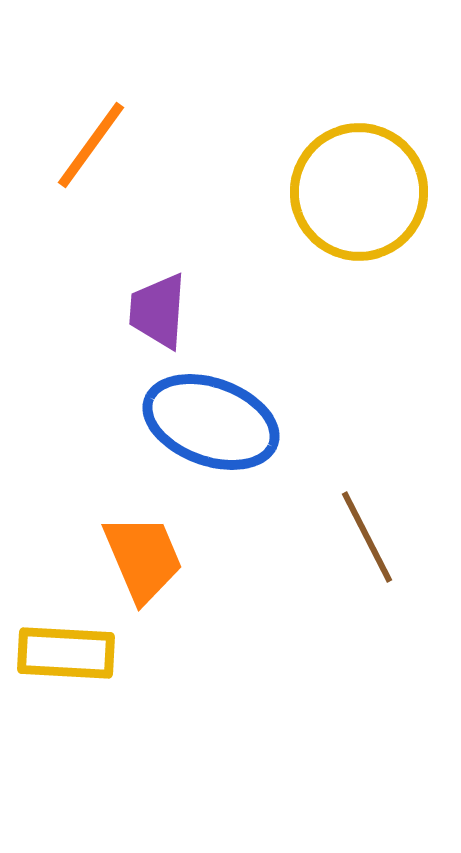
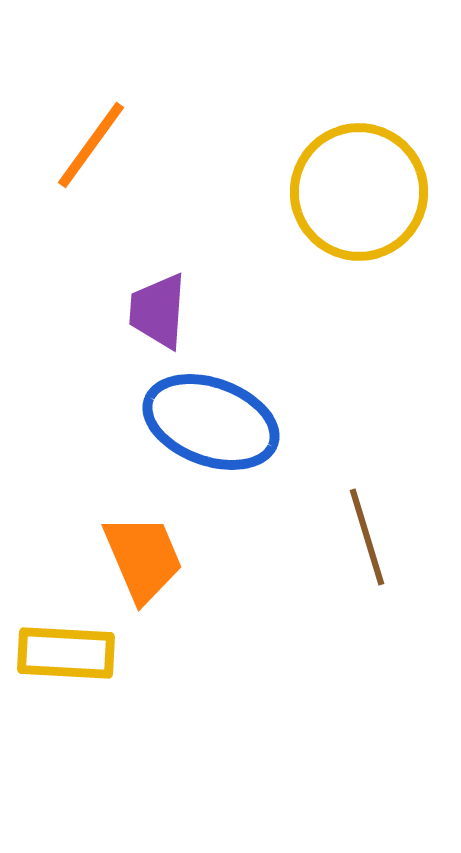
brown line: rotated 10 degrees clockwise
